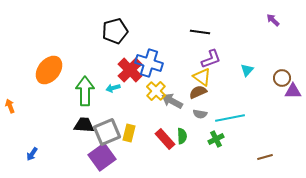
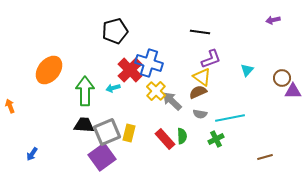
purple arrow: rotated 56 degrees counterclockwise
gray arrow: rotated 15 degrees clockwise
